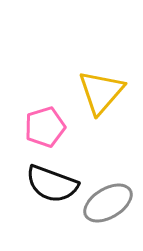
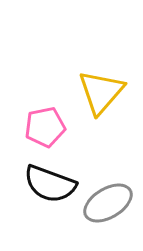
pink pentagon: rotated 6 degrees clockwise
black semicircle: moved 2 px left
